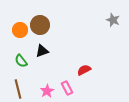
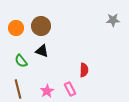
gray star: rotated 24 degrees counterclockwise
brown circle: moved 1 px right, 1 px down
orange circle: moved 4 px left, 2 px up
black triangle: rotated 40 degrees clockwise
red semicircle: rotated 120 degrees clockwise
pink rectangle: moved 3 px right, 1 px down
